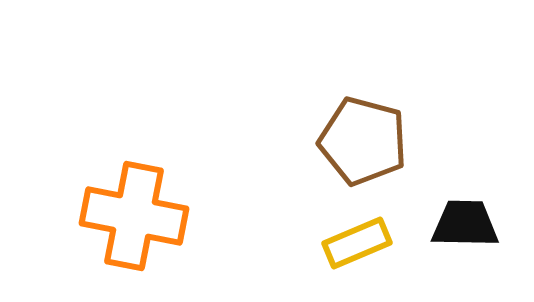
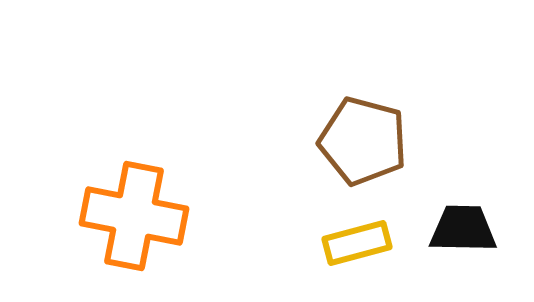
black trapezoid: moved 2 px left, 5 px down
yellow rectangle: rotated 8 degrees clockwise
